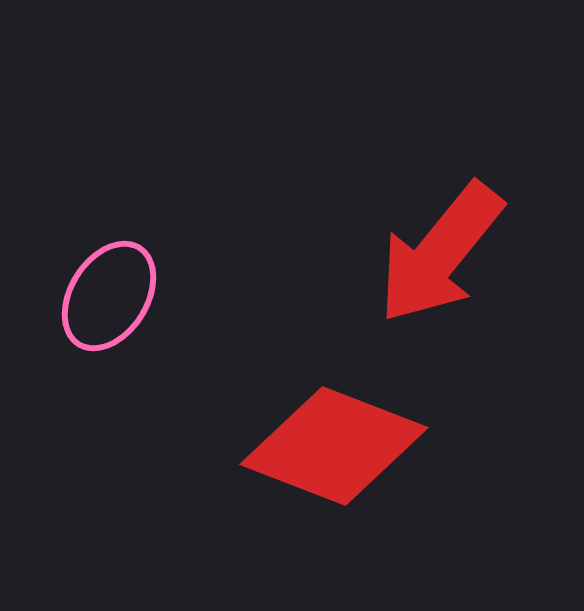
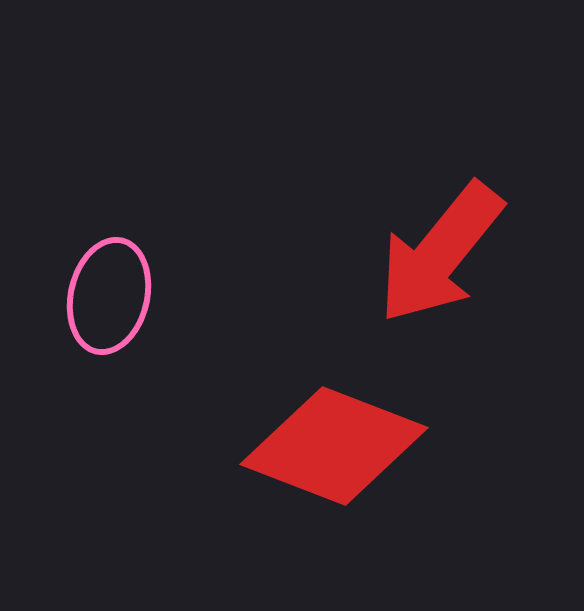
pink ellipse: rotated 19 degrees counterclockwise
